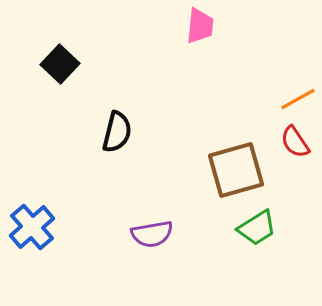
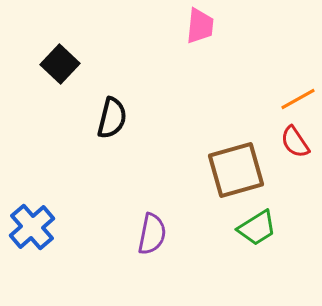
black semicircle: moved 5 px left, 14 px up
purple semicircle: rotated 69 degrees counterclockwise
